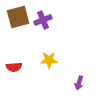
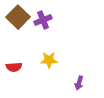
brown square: rotated 30 degrees counterclockwise
